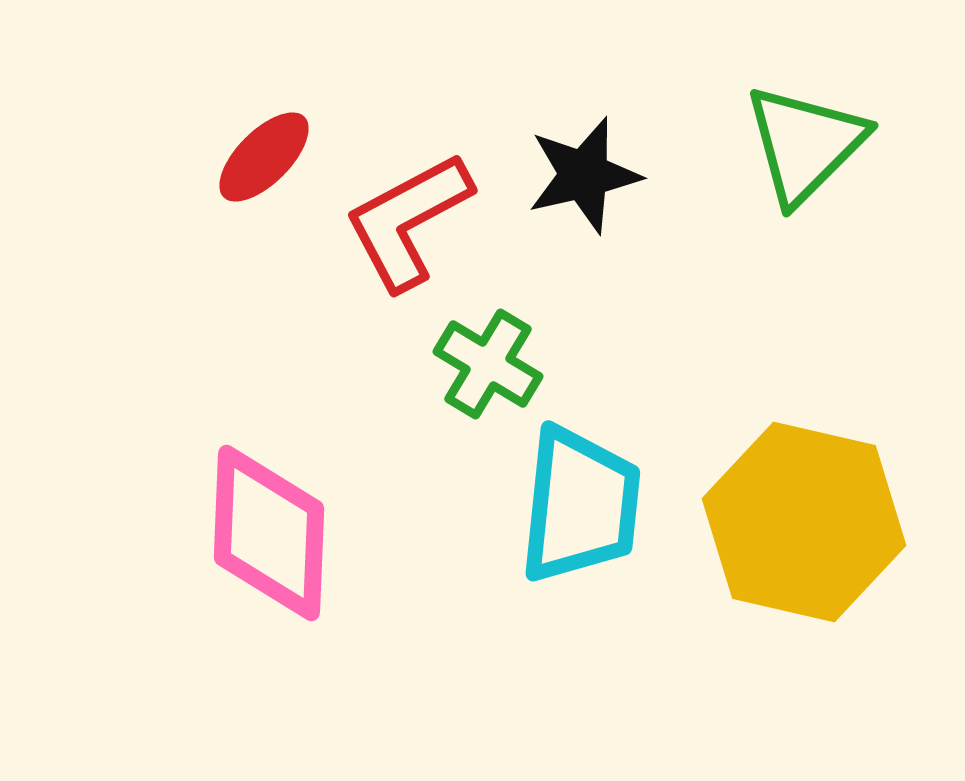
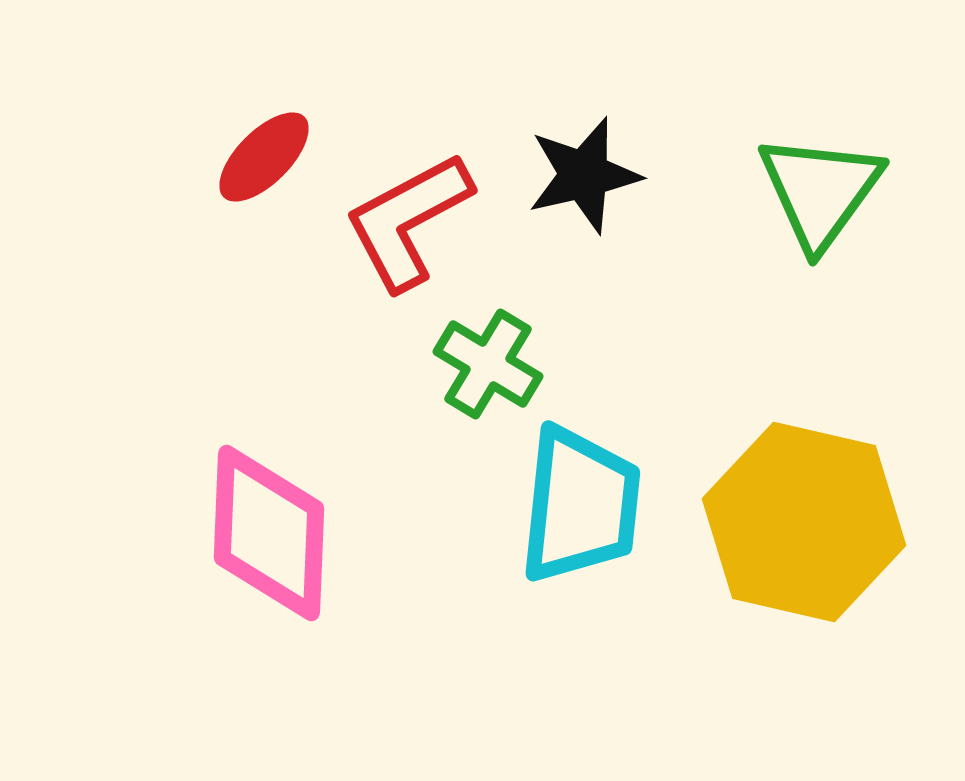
green triangle: moved 15 px right, 47 px down; rotated 9 degrees counterclockwise
